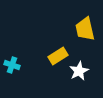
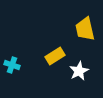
yellow rectangle: moved 3 px left
